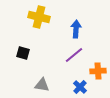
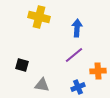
blue arrow: moved 1 px right, 1 px up
black square: moved 1 px left, 12 px down
blue cross: moved 2 px left; rotated 24 degrees clockwise
